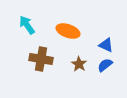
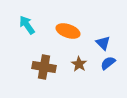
blue triangle: moved 3 px left, 2 px up; rotated 21 degrees clockwise
brown cross: moved 3 px right, 8 px down
blue semicircle: moved 3 px right, 2 px up
